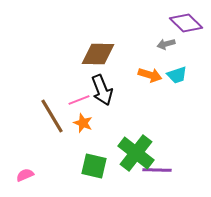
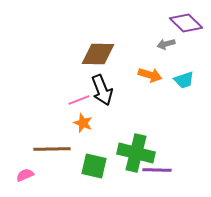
cyan trapezoid: moved 7 px right, 5 px down
brown line: moved 33 px down; rotated 60 degrees counterclockwise
green cross: rotated 24 degrees counterclockwise
